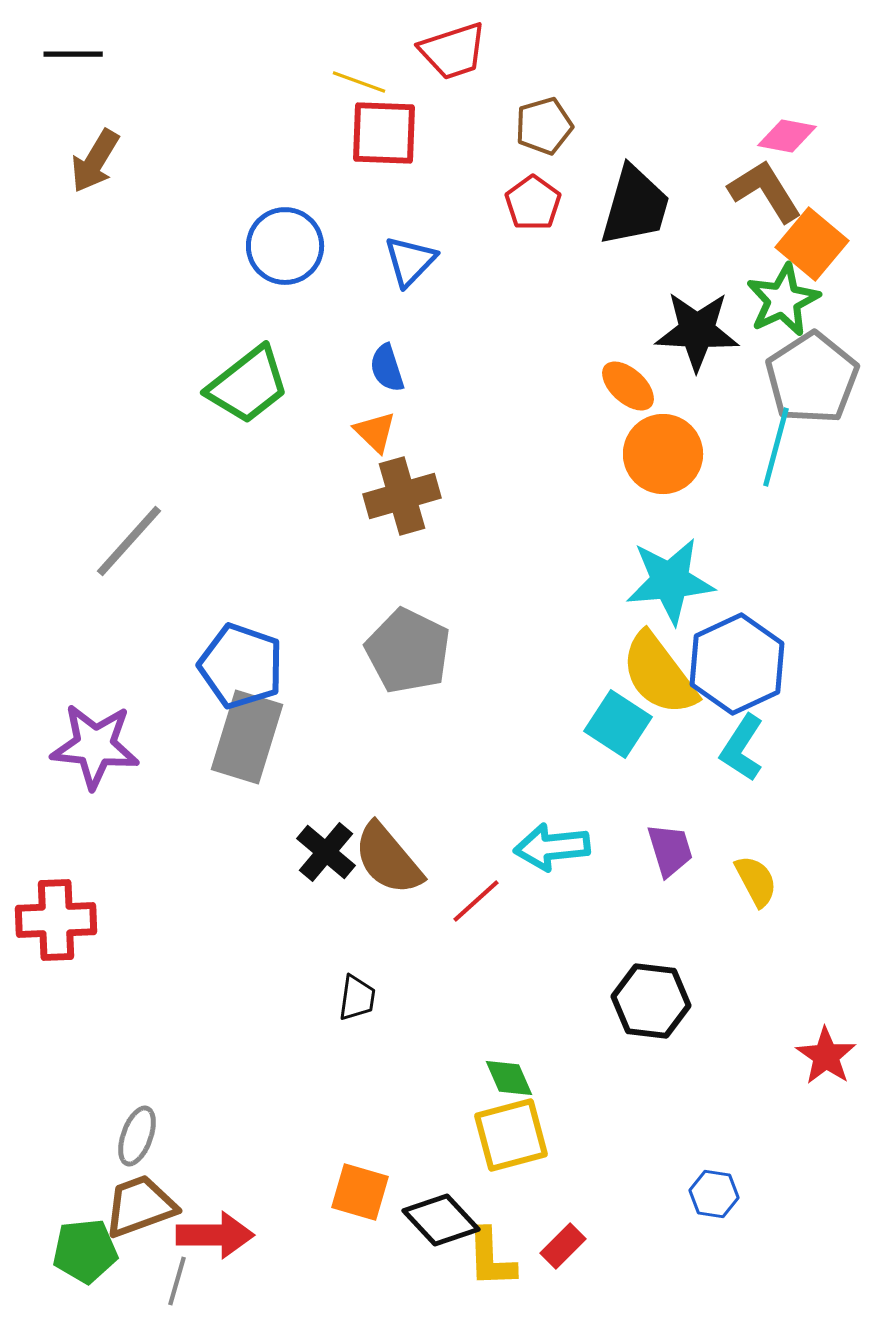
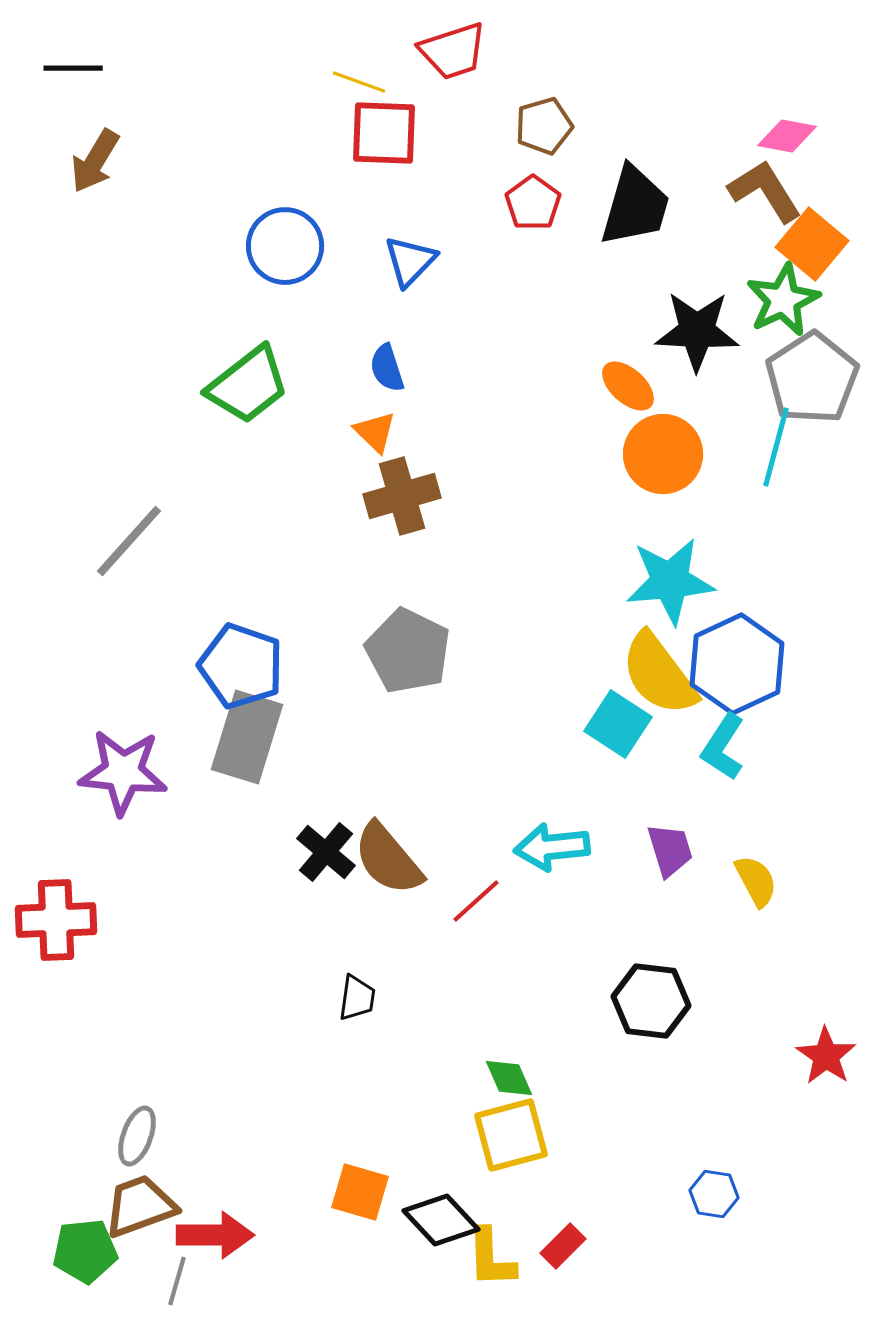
black line at (73, 54): moved 14 px down
purple star at (95, 746): moved 28 px right, 26 px down
cyan L-shape at (742, 748): moved 19 px left, 1 px up
